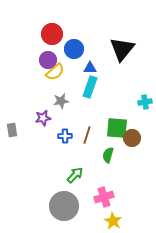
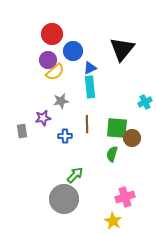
blue circle: moved 1 px left, 2 px down
blue triangle: rotated 24 degrees counterclockwise
cyan rectangle: rotated 25 degrees counterclockwise
cyan cross: rotated 16 degrees counterclockwise
gray rectangle: moved 10 px right, 1 px down
brown line: moved 11 px up; rotated 18 degrees counterclockwise
green semicircle: moved 4 px right, 1 px up
pink cross: moved 21 px right
gray circle: moved 7 px up
